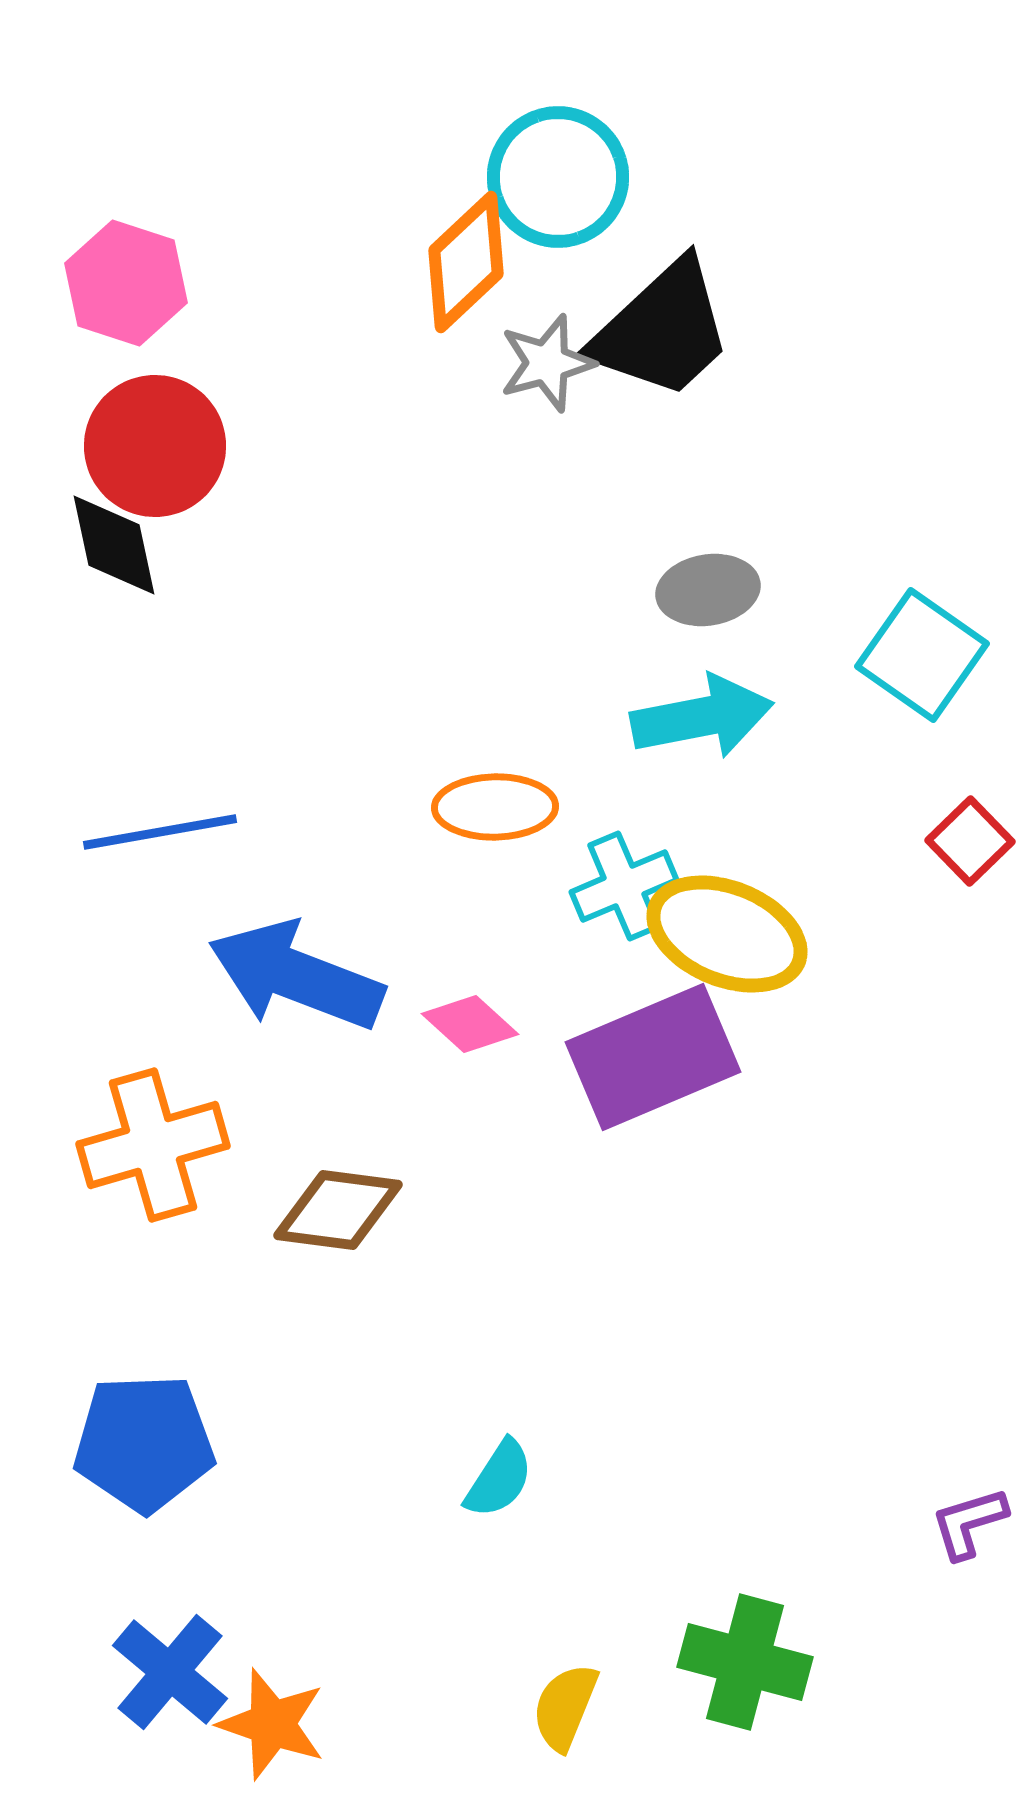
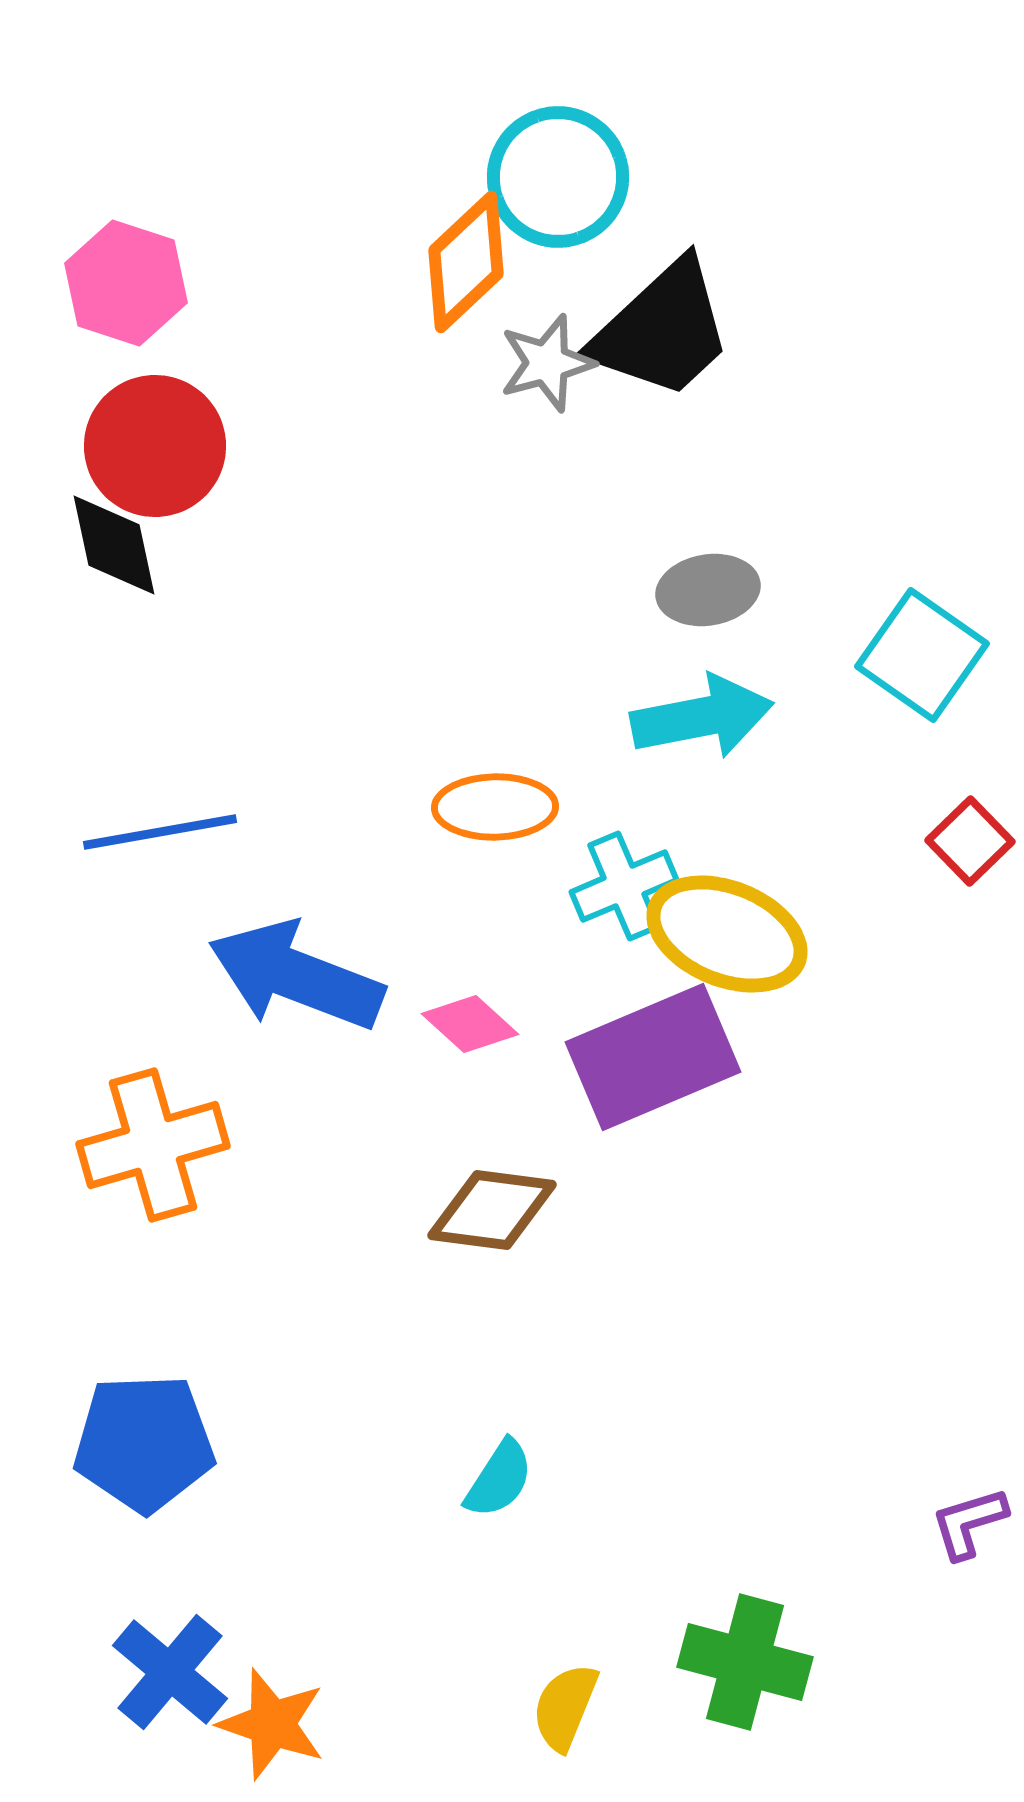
brown diamond: moved 154 px right
